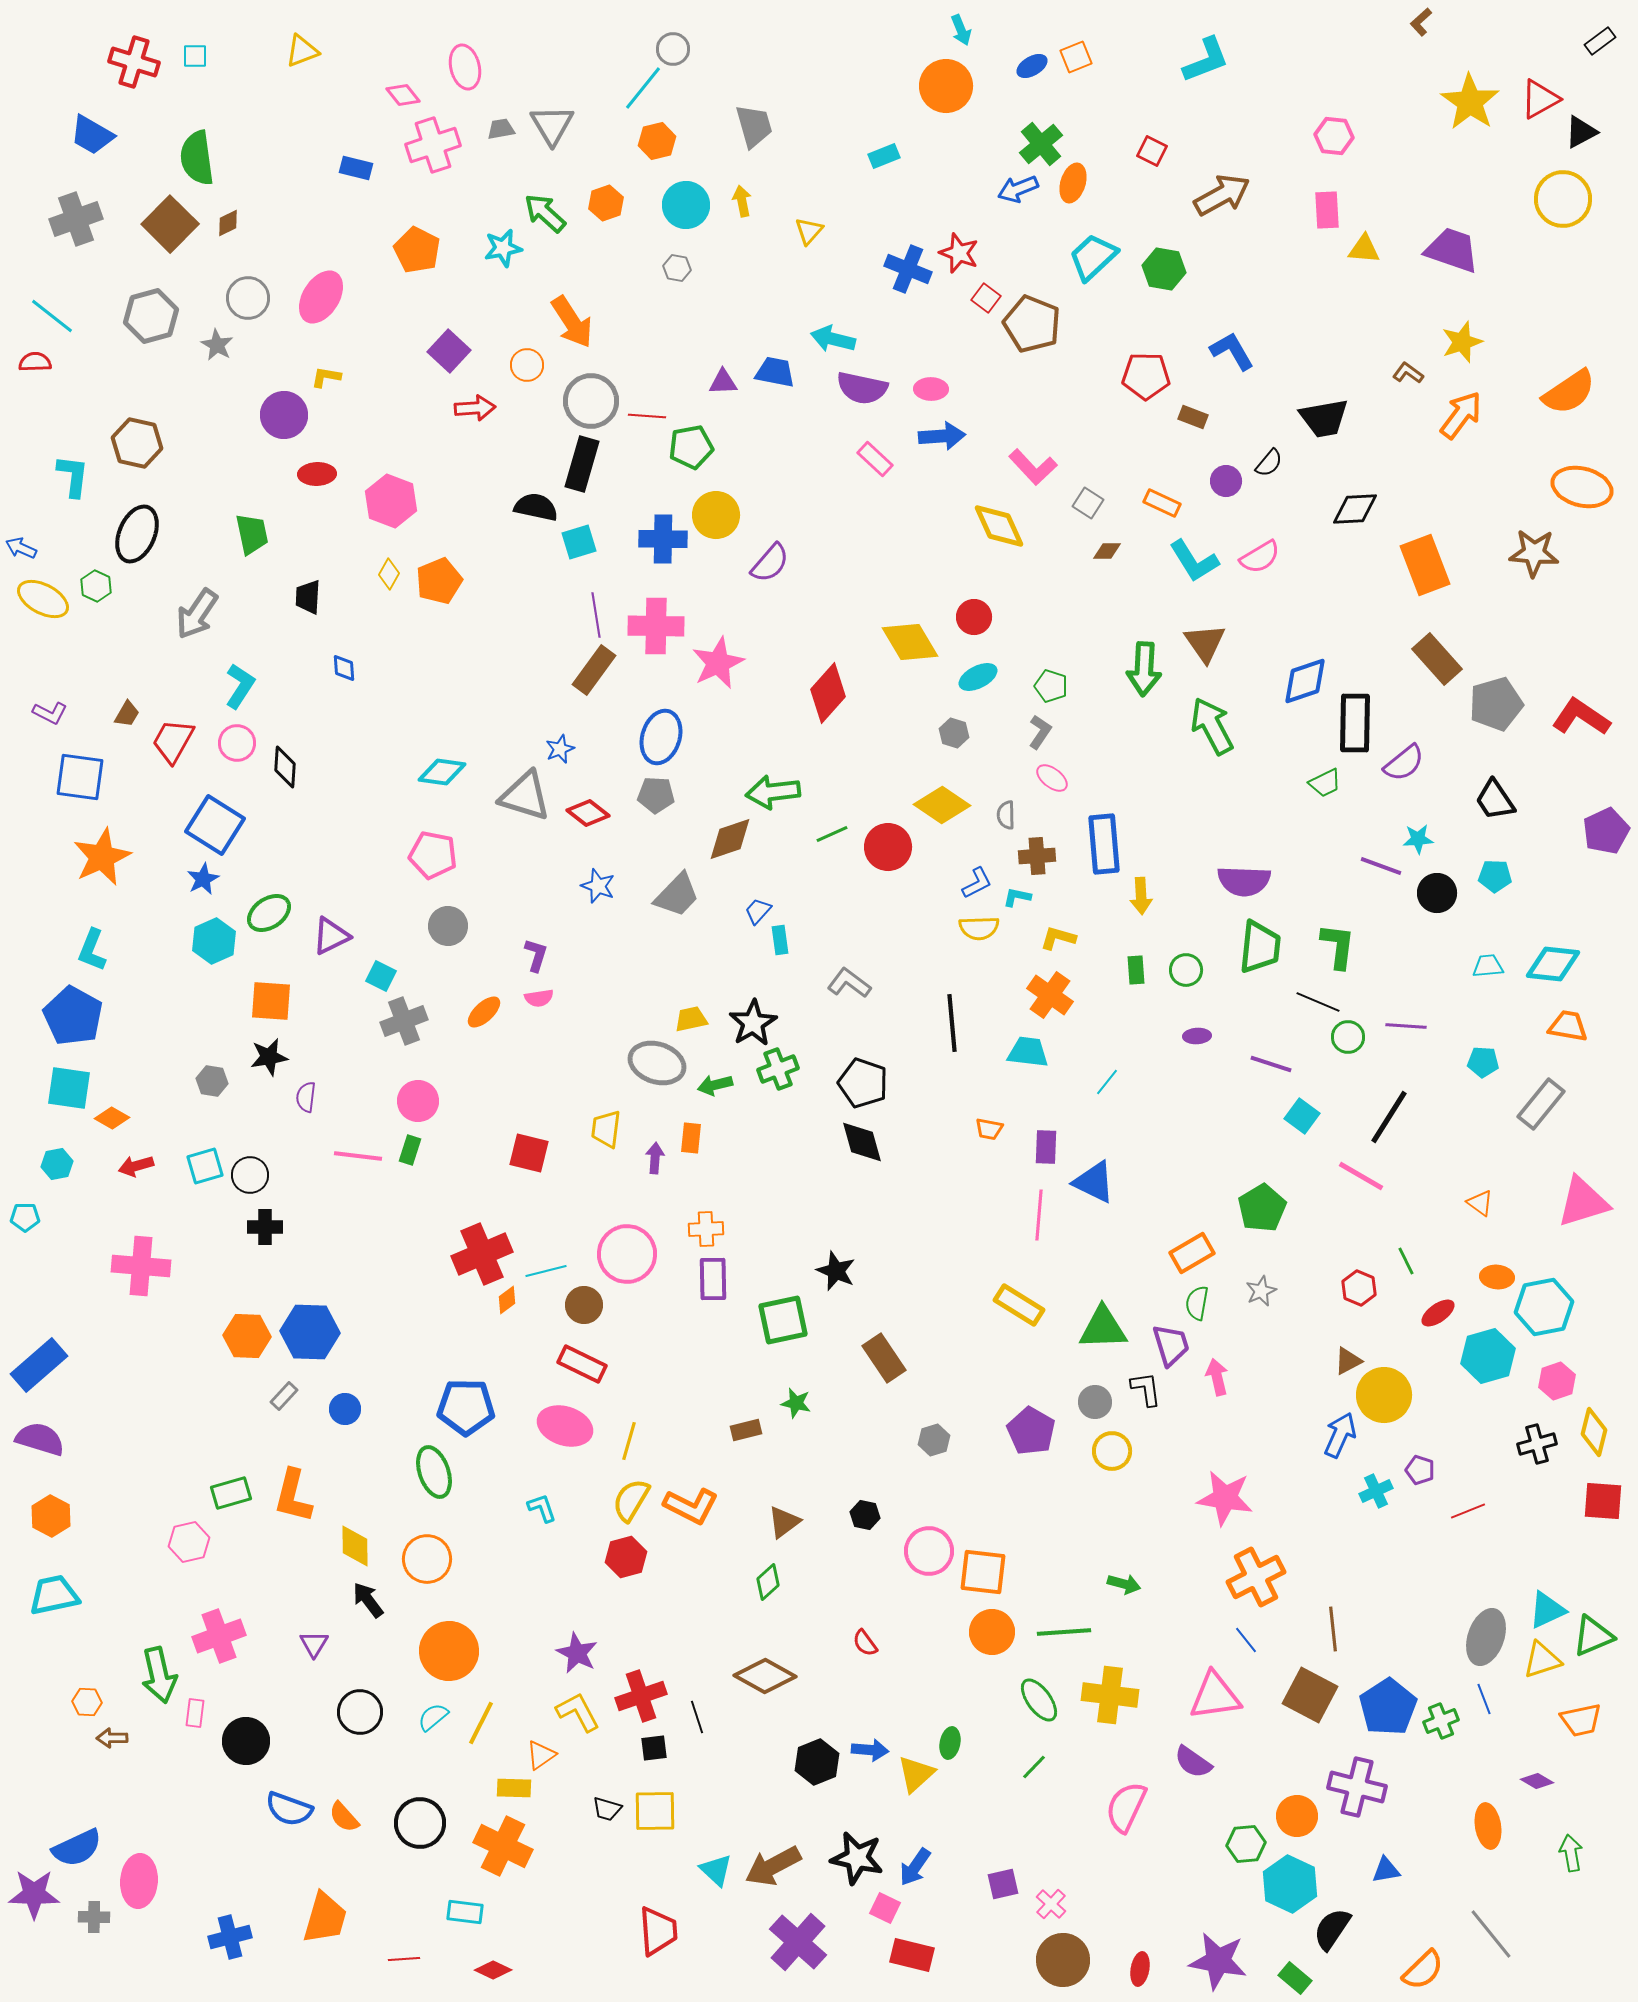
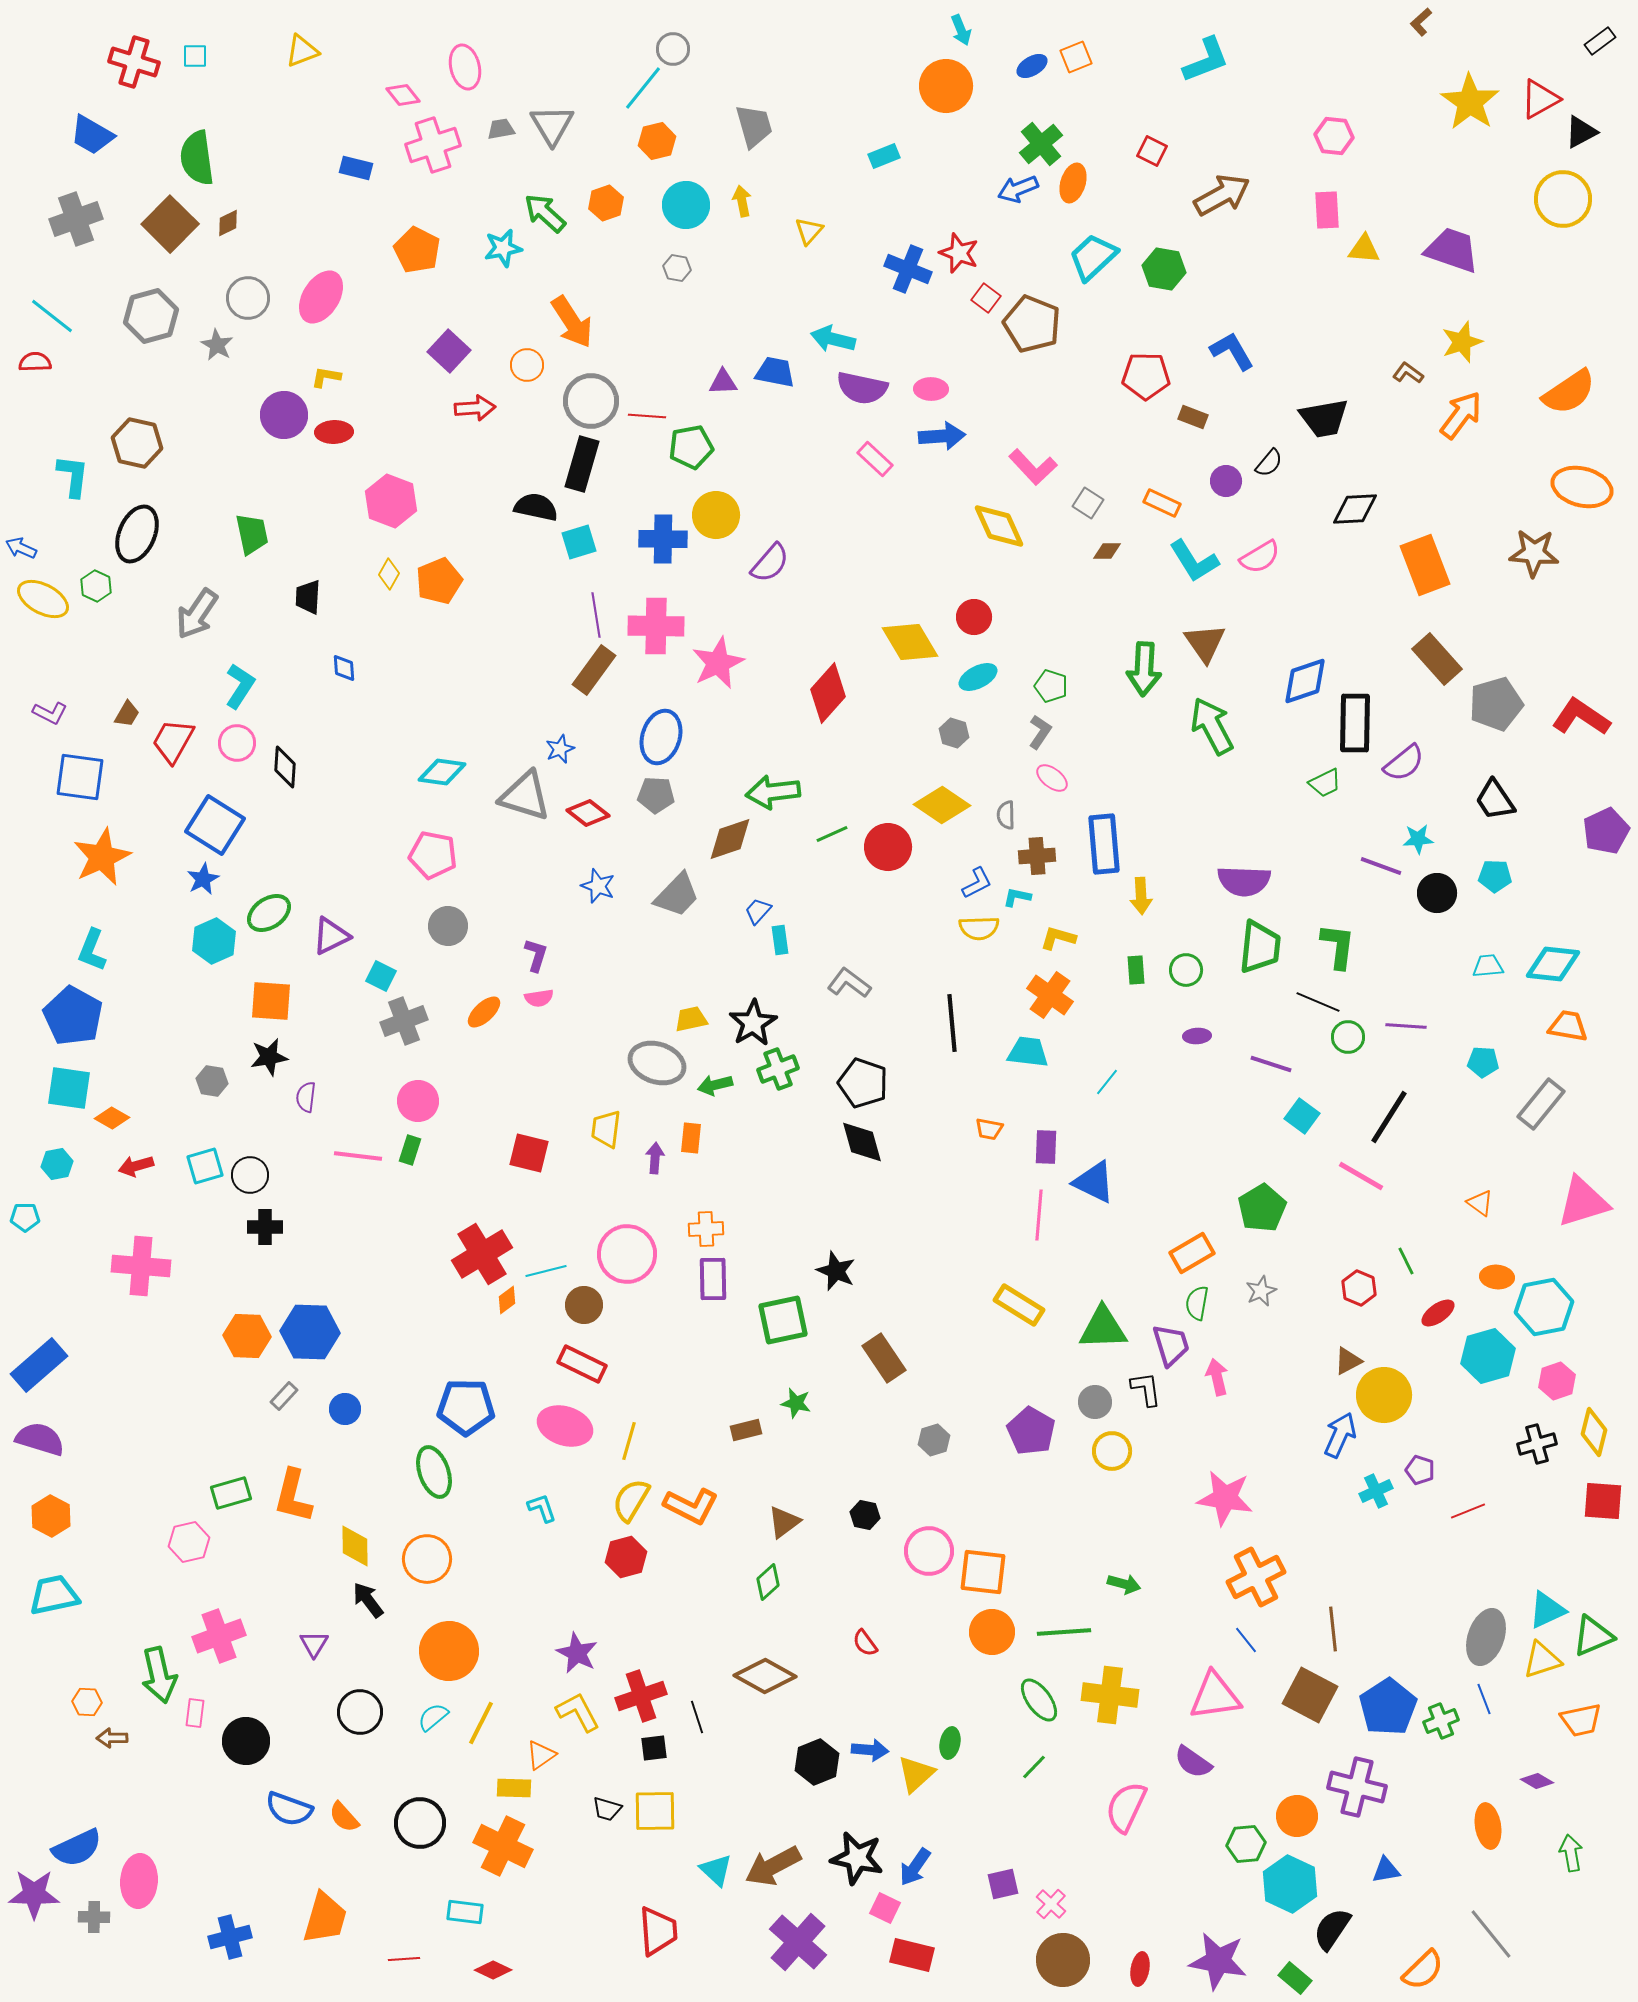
red ellipse at (317, 474): moved 17 px right, 42 px up
red cross at (482, 1254): rotated 8 degrees counterclockwise
